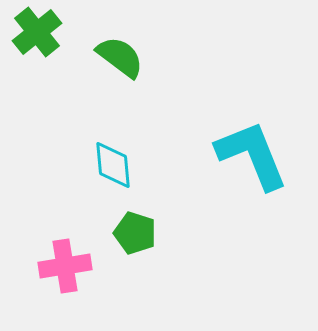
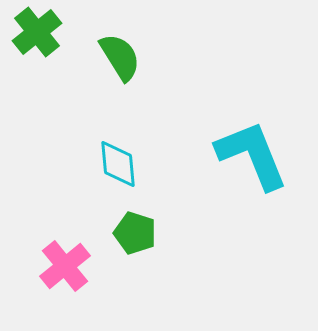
green semicircle: rotated 21 degrees clockwise
cyan diamond: moved 5 px right, 1 px up
pink cross: rotated 30 degrees counterclockwise
